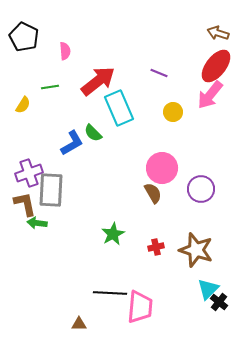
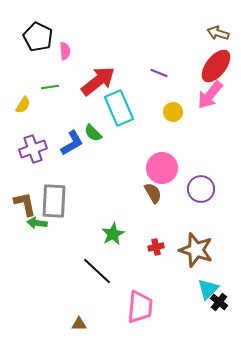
black pentagon: moved 14 px right
purple cross: moved 4 px right, 24 px up
gray rectangle: moved 3 px right, 11 px down
black line: moved 13 px left, 22 px up; rotated 40 degrees clockwise
